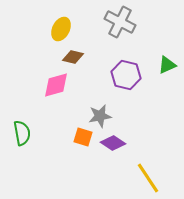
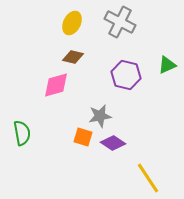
yellow ellipse: moved 11 px right, 6 px up
